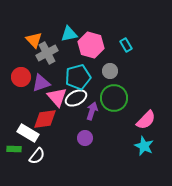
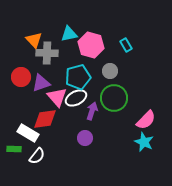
gray cross: rotated 30 degrees clockwise
cyan star: moved 4 px up
